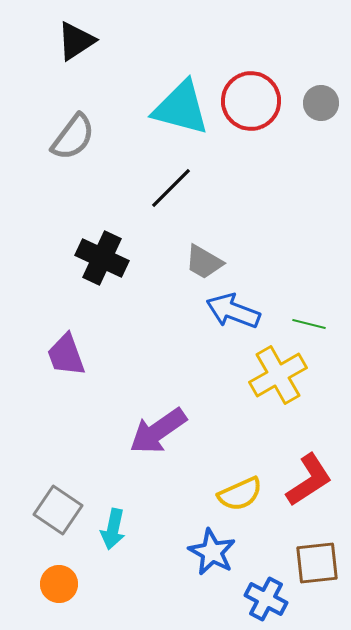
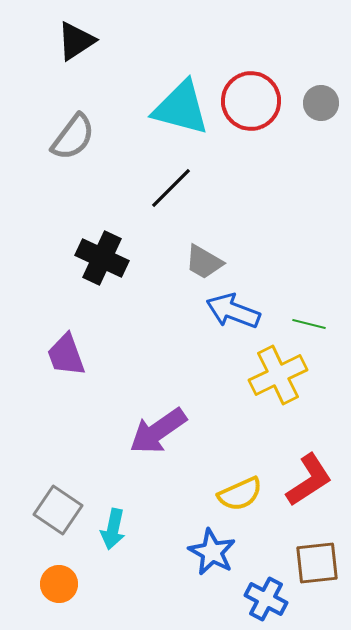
yellow cross: rotated 4 degrees clockwise
